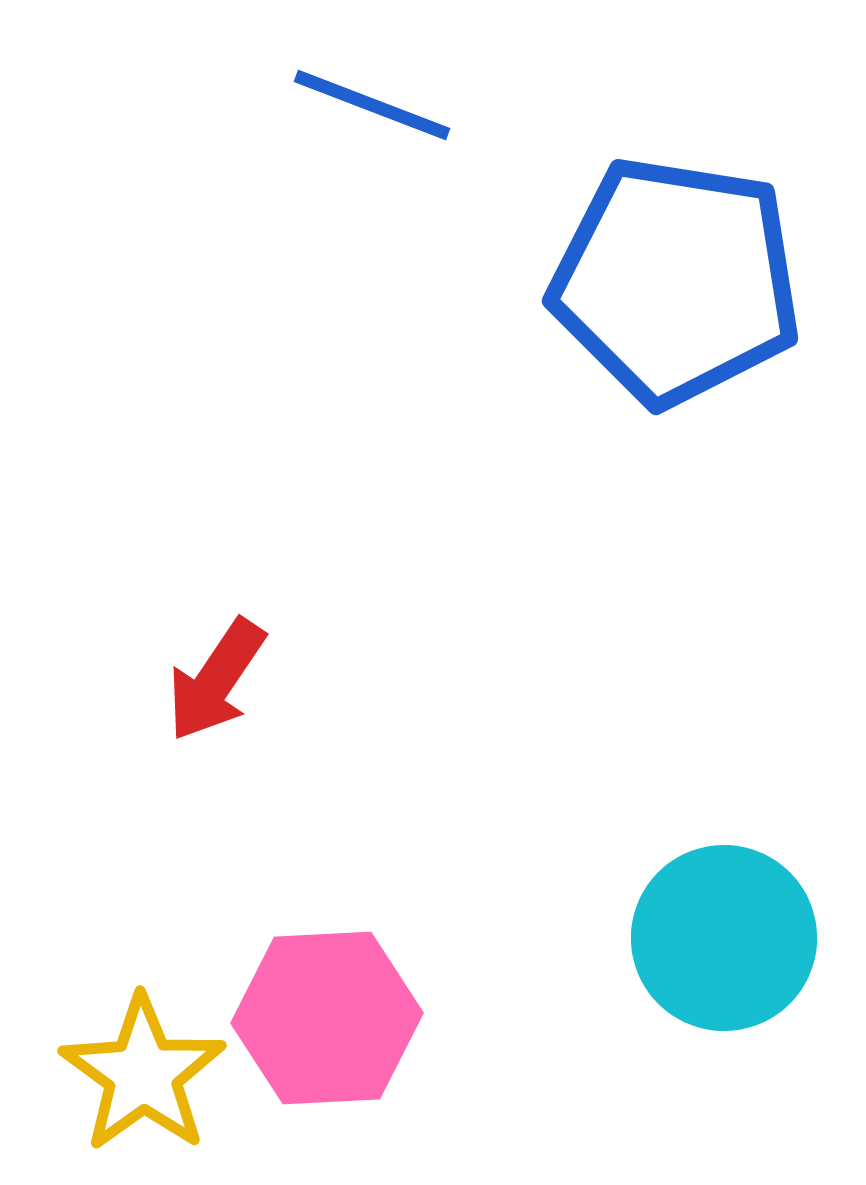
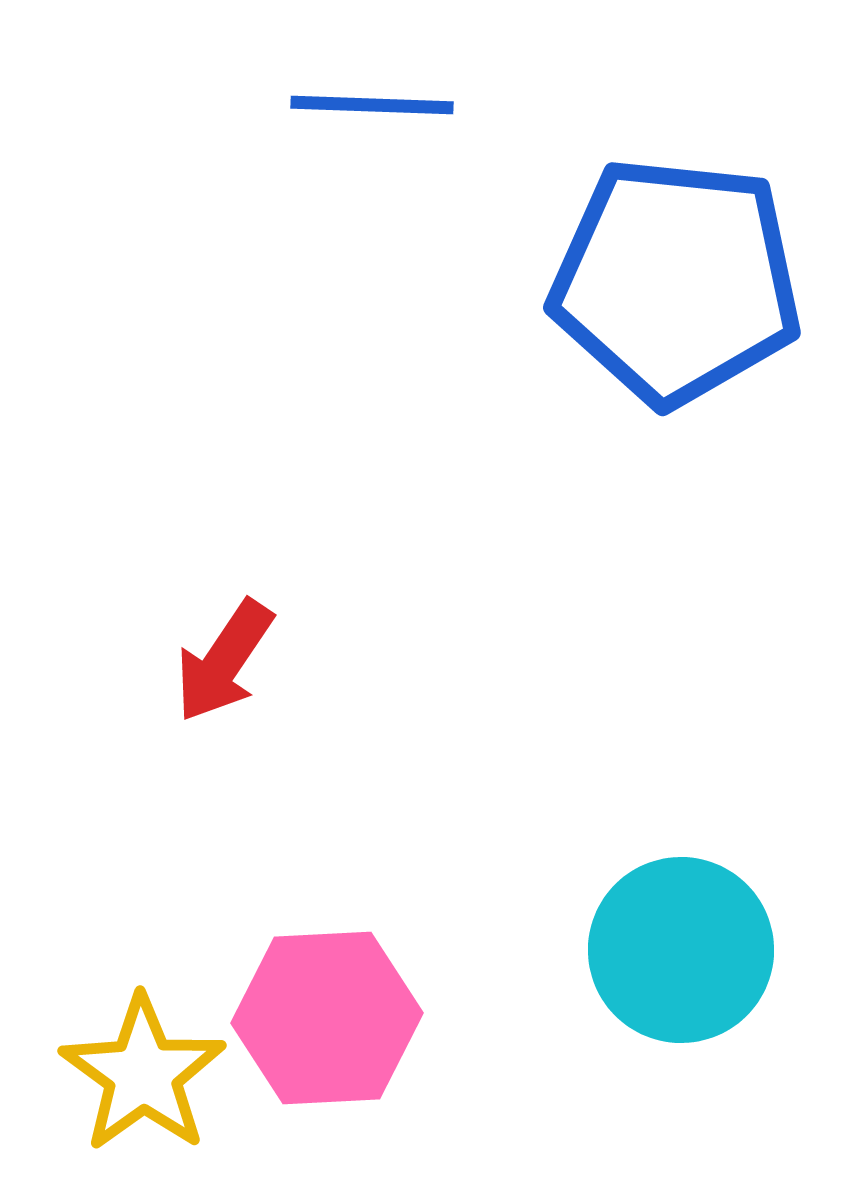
blue line: rotated 19 degrees counterclockwise
blue pentagon: rotated 3 degrees counterclockwise
red arrow: moved 8 px right, 19 px up
cyan circle: moved 43 px left, 12 px down
